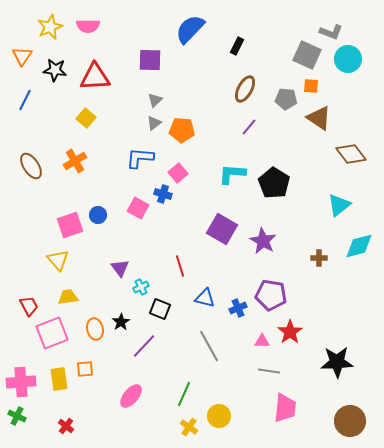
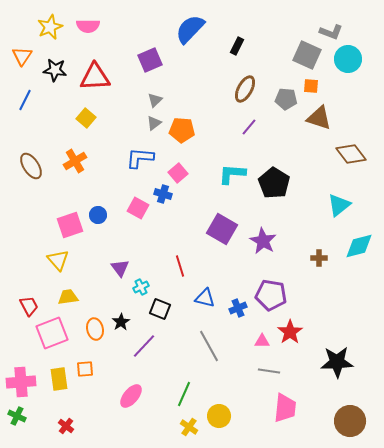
purple square at (150, 60): rotated 25 degrees counterclockwise
brown triangle at (319, 118): rotated 16 degrees counterclockwise
